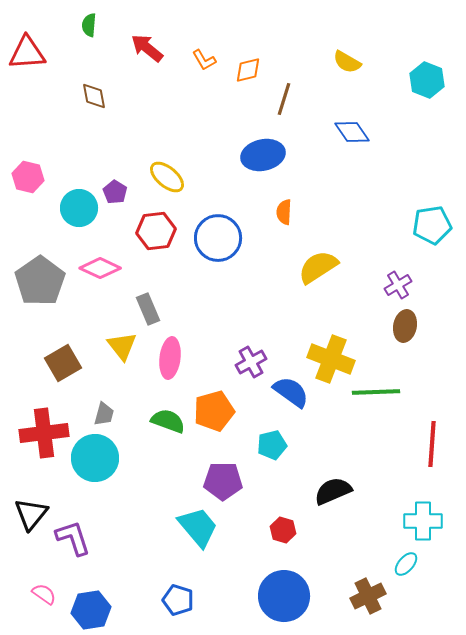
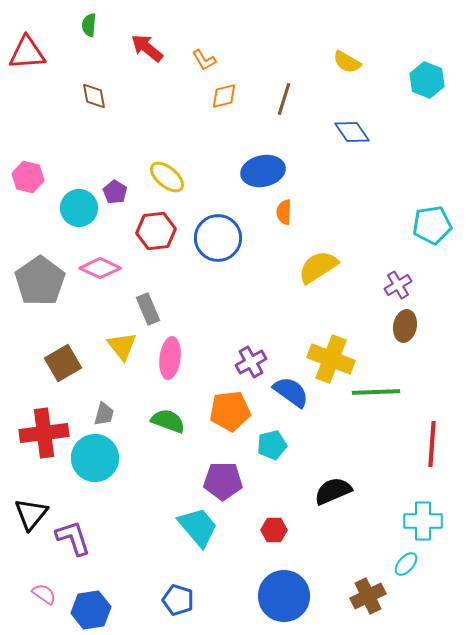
orange diamond at (248, 70): moved 24 px left, 26 px down
blue ellipse at (263, 155): moved 16 px down
orange pentagon at (214, 411): moved 16 px right; rotated 9 degrees clockwise
red hexagon at (283, 530): moved 9 px left; rotated 15 degrees counterclockwise
